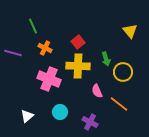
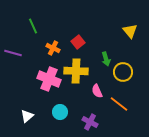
orange cross: moved 8 px right
yellow cross: moved 2 px left, 5 px down
